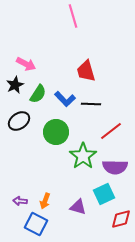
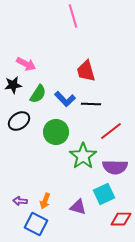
black star: moved 2 px left; rotated 18 degrees clockwise
red diamond: rotated 15 degrees clockwise
